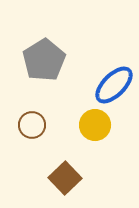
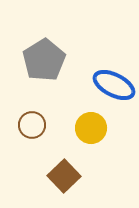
blue ellipse: rotated 72 degrees clockwise
yellow circle: moved 4 px left, 3 px down
brown square: moved 1 px left, 2 px up
